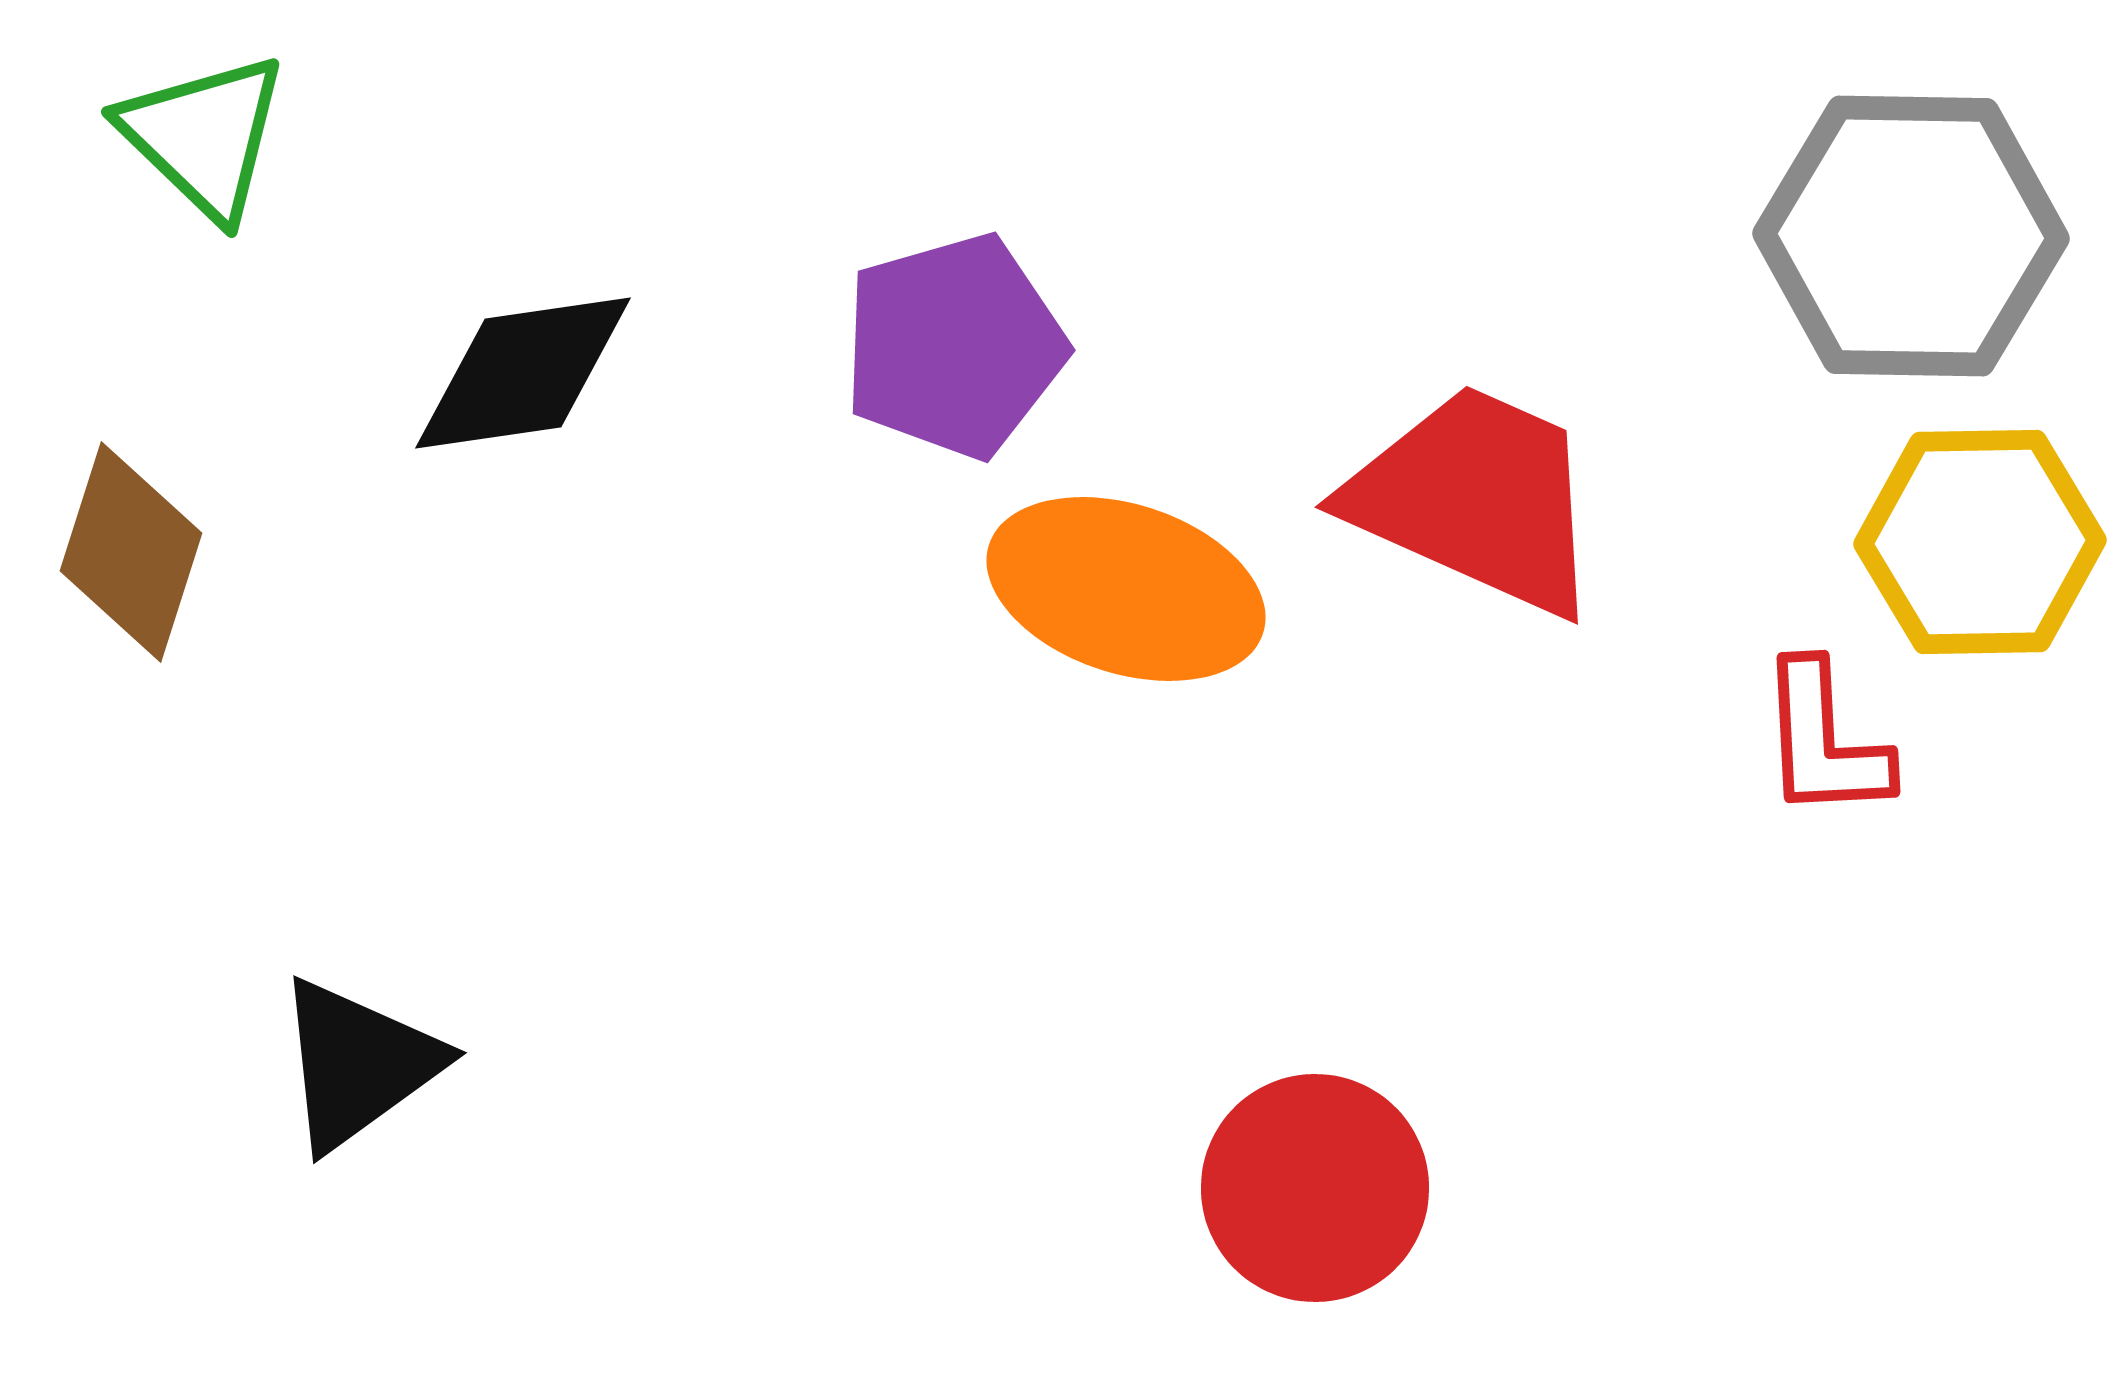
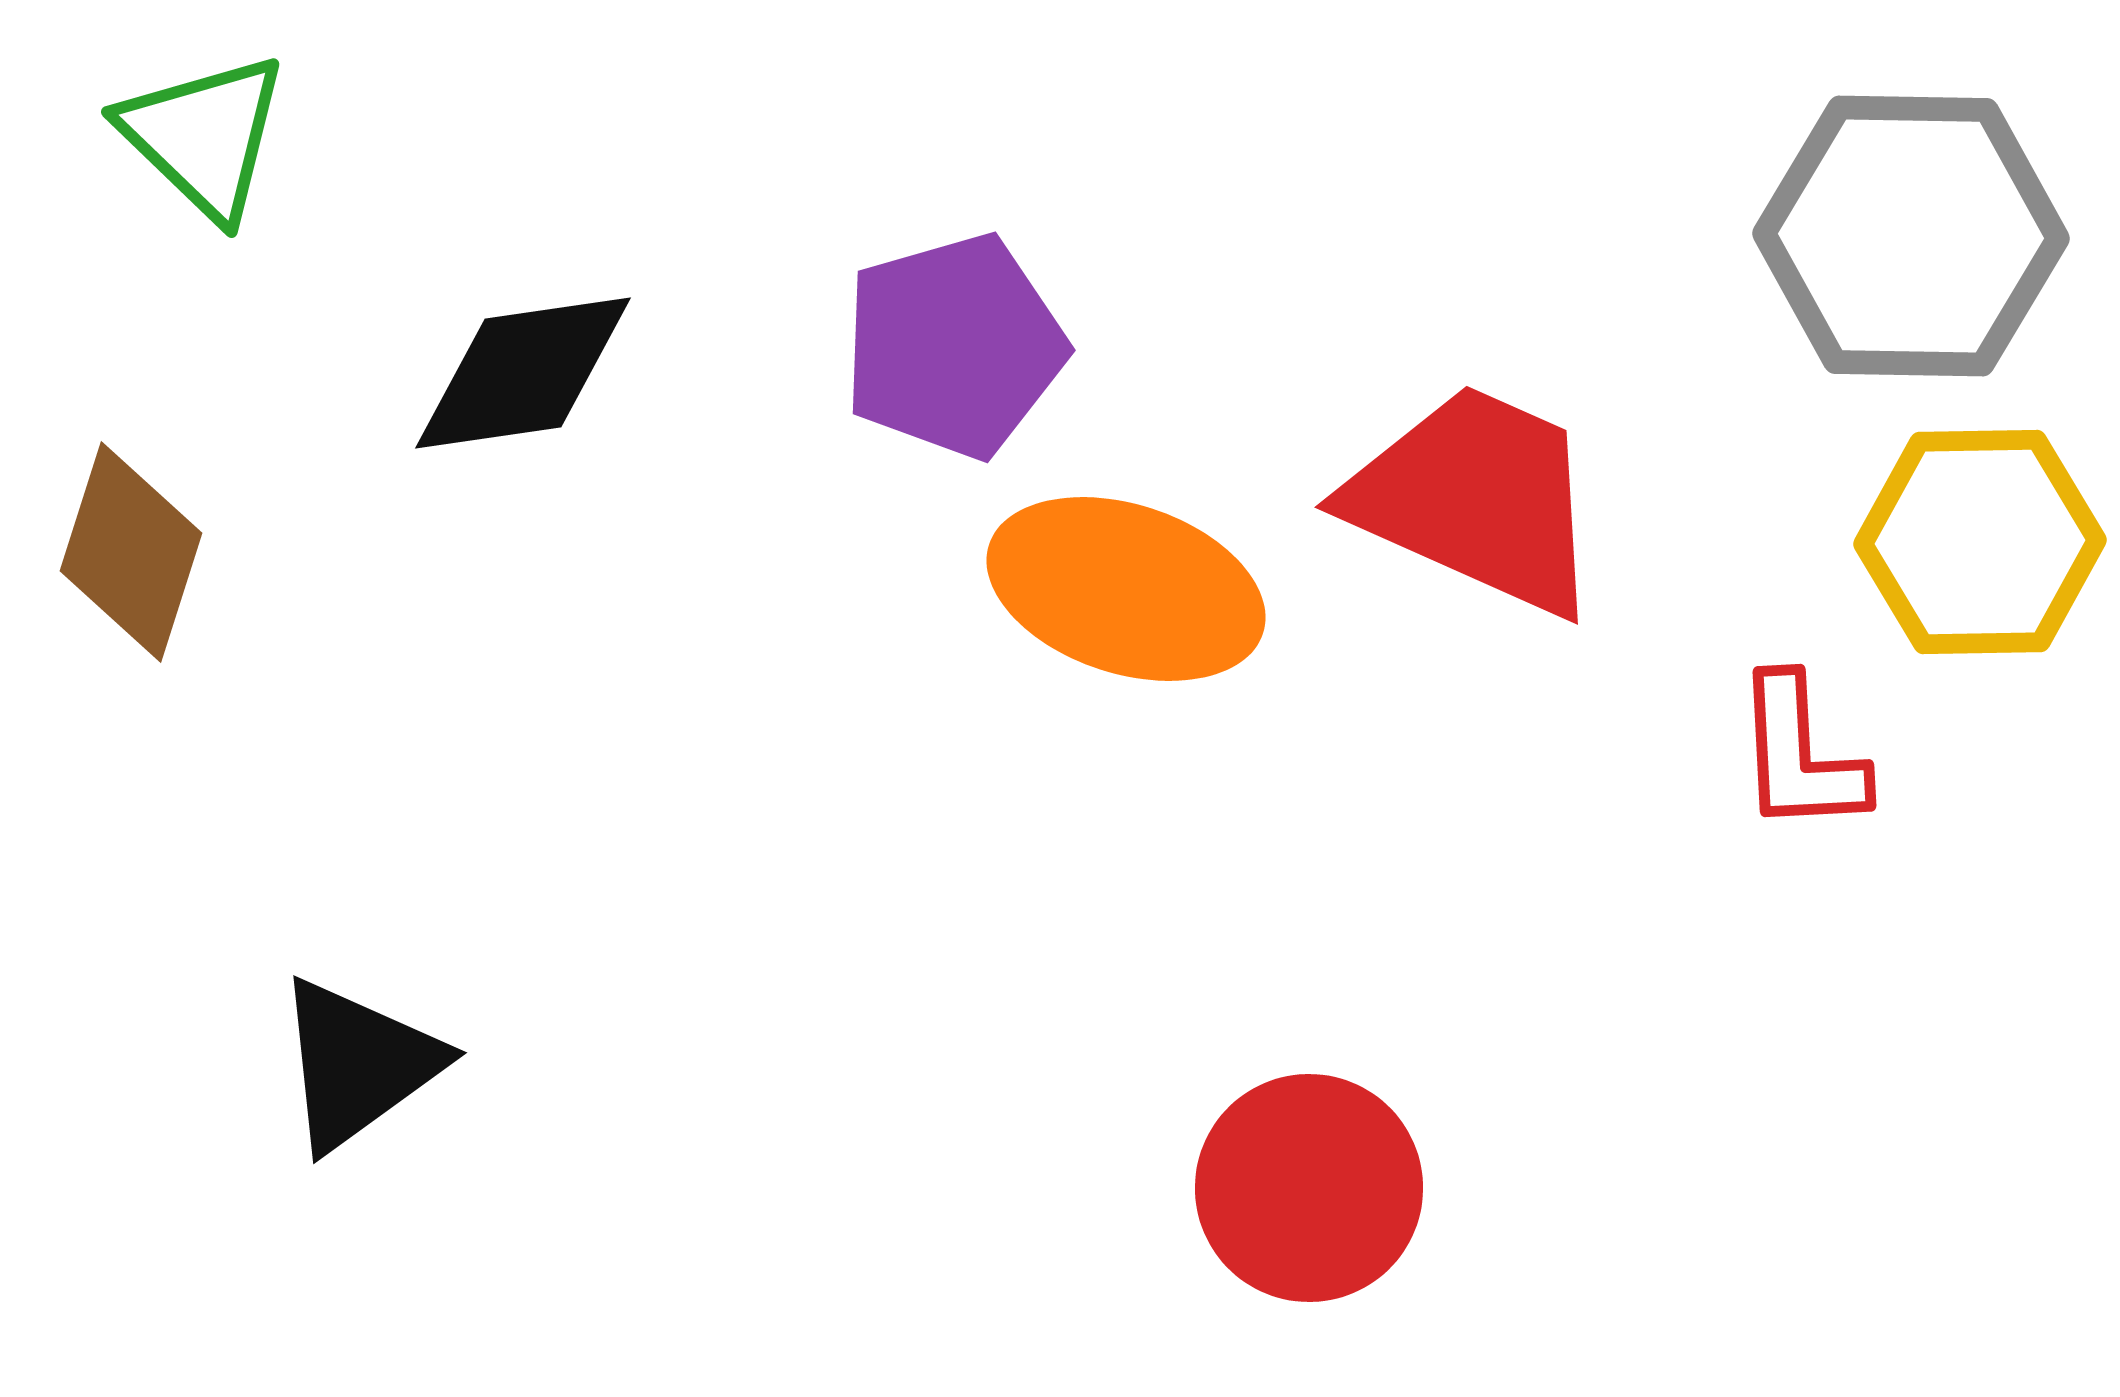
red L-shape: moved 24 px left, 14 px down
red circle: moved 6 px left
